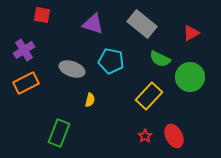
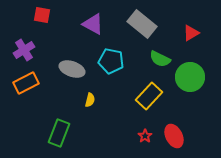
purple triangle: rotated 10 degrees clockwise
